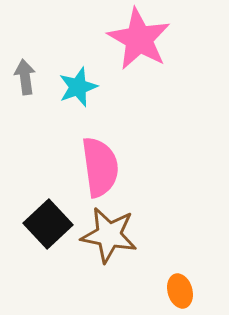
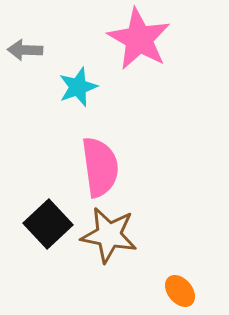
gray arrow: moved 27 px up; rotated 80 degrees counterclockwise
orange ellipse: rotated 24 degrees counterclockwise
